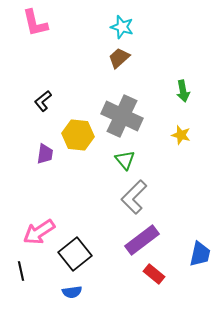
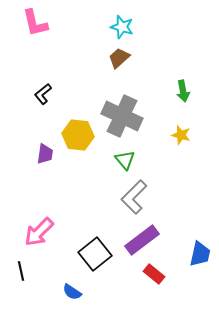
black L-shape: moved 7 px up
pink arrow: rotated 12 degrees counterclockwise
black square: moved 20 px right
blue semicircle: rotated 42 degrees clockwise
